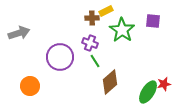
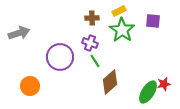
yellow rectangle: moved 13 px right
